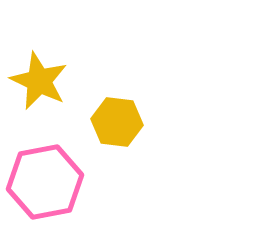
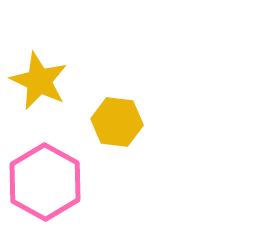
pink hexagon: rotated 20 degrees counterclockwise
